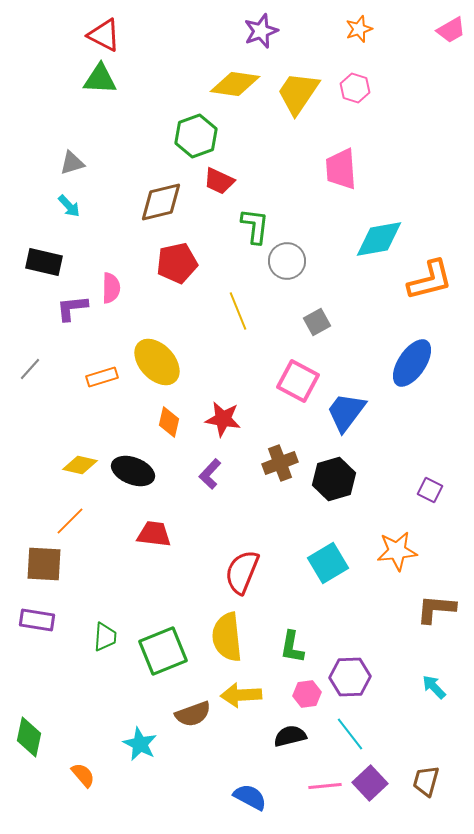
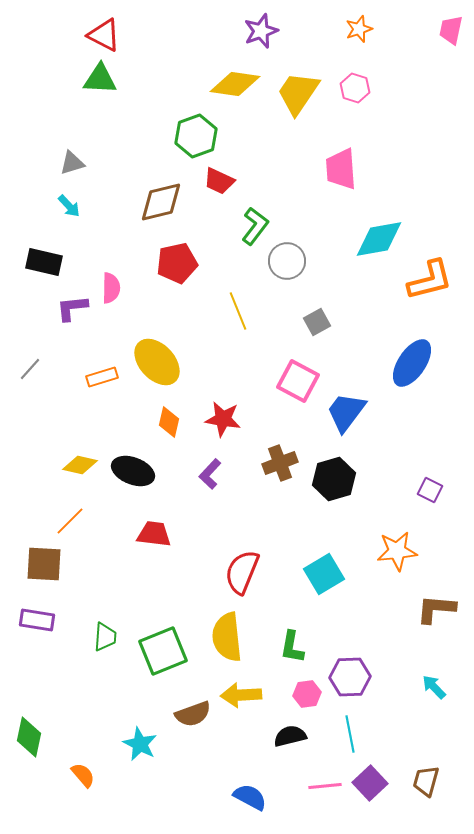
pink trapezoid at (451, 30): rotated 132 degrees clockwise
green L-shape at (255, 226): rotated 30 degrees clockwise
cyan square at (328, 563): moved 4 px left, 11 px down
cyan line at (350, 734): rotated 27 degrees clockwise
